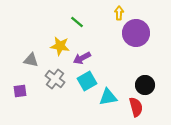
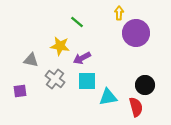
cyan square: rotated 30 degrees clockwise
